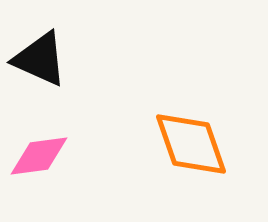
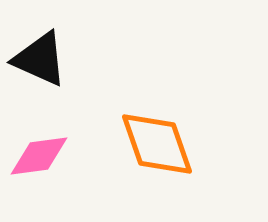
orange diamond: moved 34 px left
